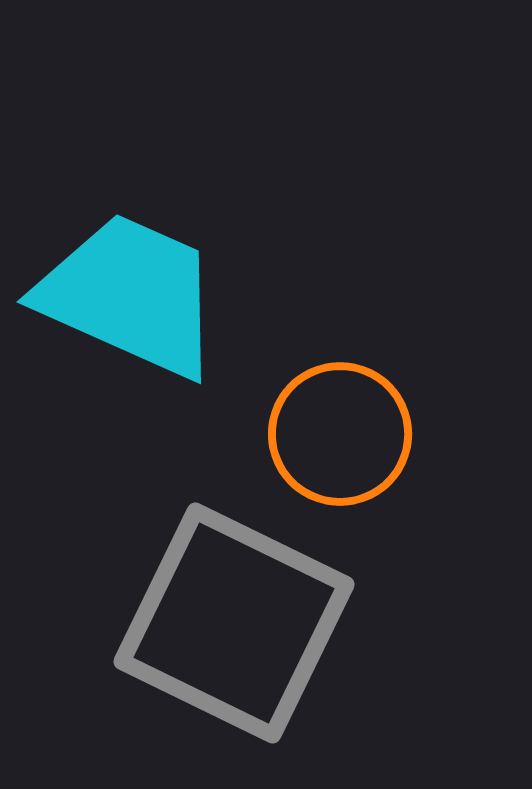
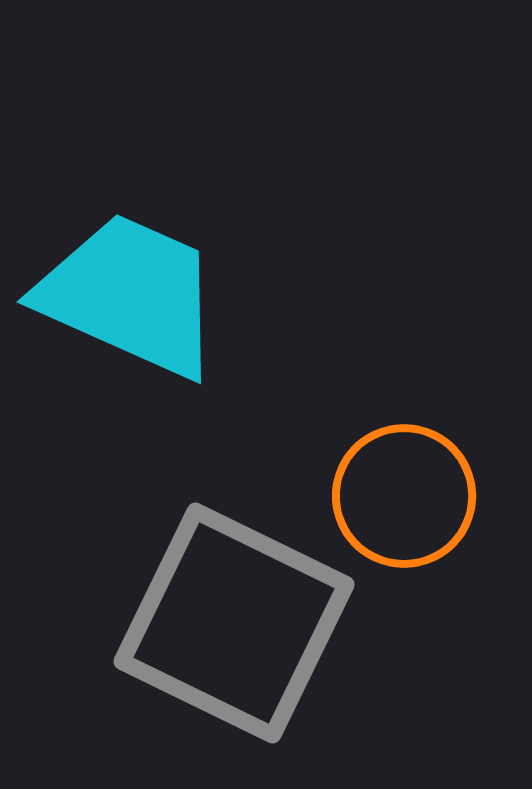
orange circle: moved 64 px right, 62 px down
